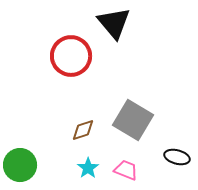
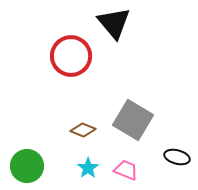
brown diamond: rotated 40 degrees clockwise
green circle: moved 7 px right, 1 px down
